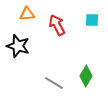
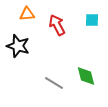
green diamond: rotated 45 degrees counterclockwise
